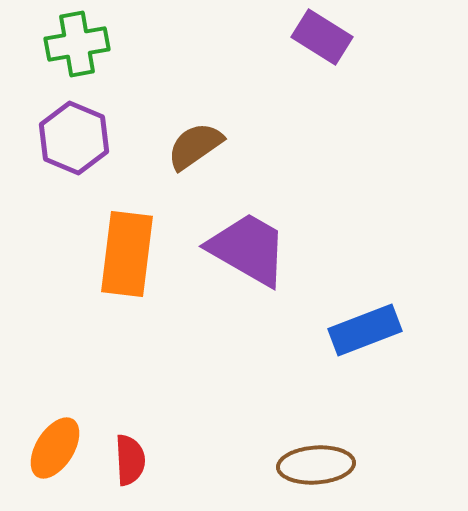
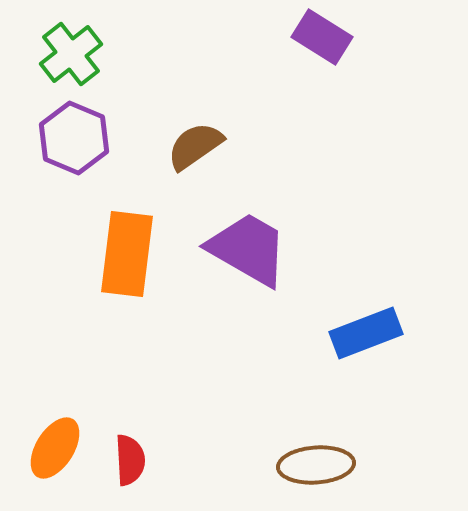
green cross: moved 6 px left, 10 px down; rotated 28 degrees counterclockwise
blue rectangle: moved 1 px right, 3 px down
